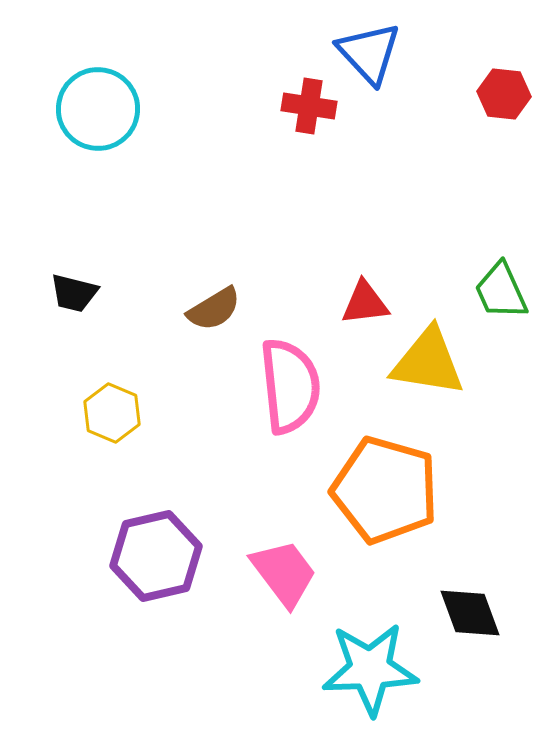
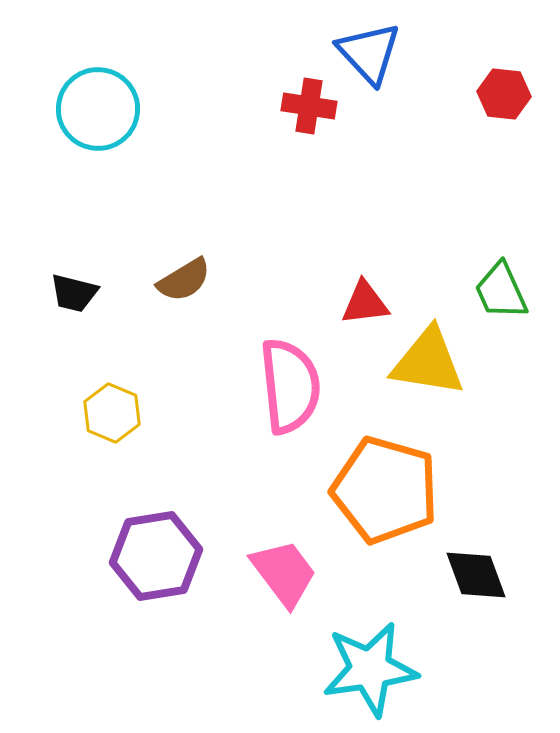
brown semicircle: moved 30 px left, 29 px up
purple hexagon: rotated 4 degrees clockwise
black diamond: moved 6 px right, 38 px up
cyan star: rotated 6 degrees counterclockwise
